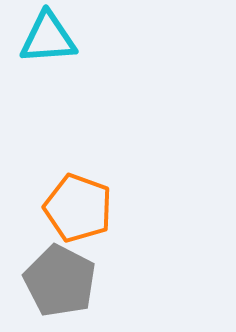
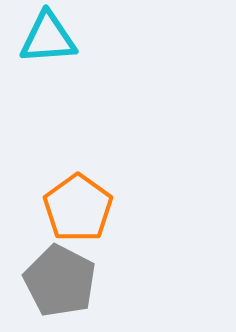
orange pentagon: rotated 16 degrees clockwise
